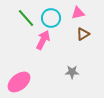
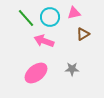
pink triangle: moved 4 px left
cyan circle: moved 1 px left, 1 px up
pink arrow: moved 1 px right, 1 px down; rotated 96 degrees counterclockwise
gray star: moved 3 px up
pink ellipse: moved 17 px right, 9 px up
